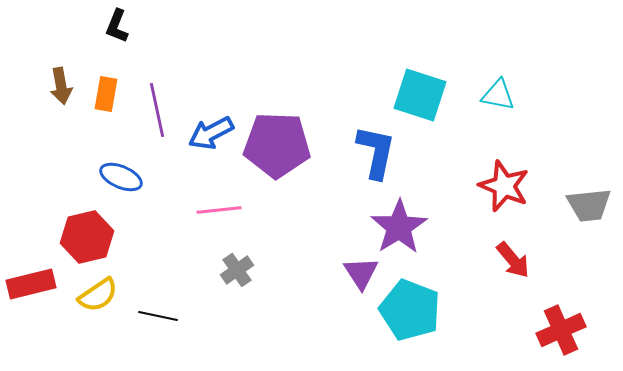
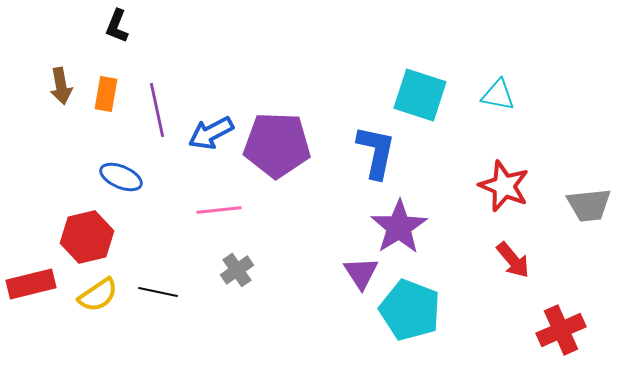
black line: moved 24 px up
